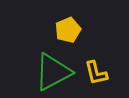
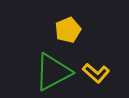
yellow L-shape: rotated 36 degrees counterclockwise
